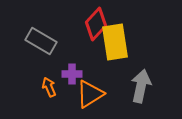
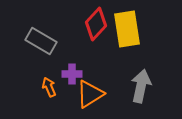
yellow rectangle: moved 12 px right, 13 px up
